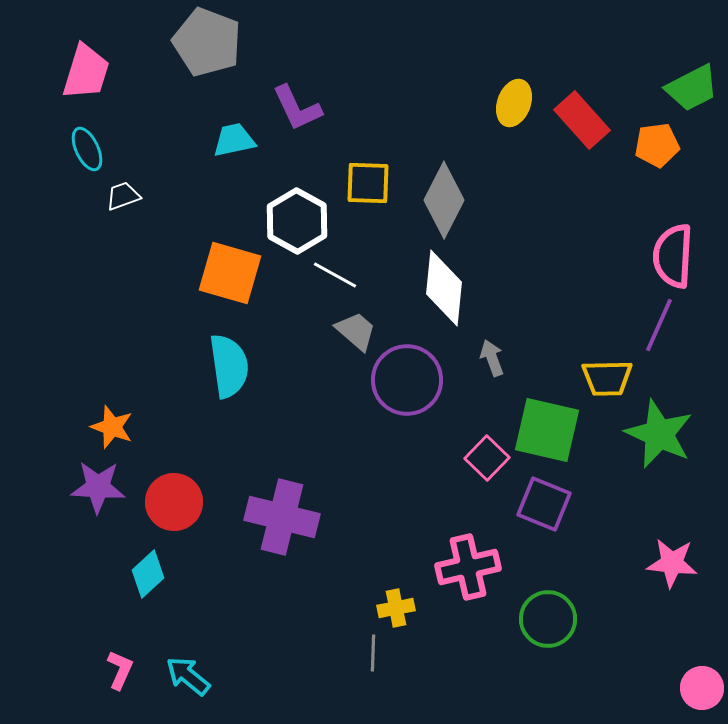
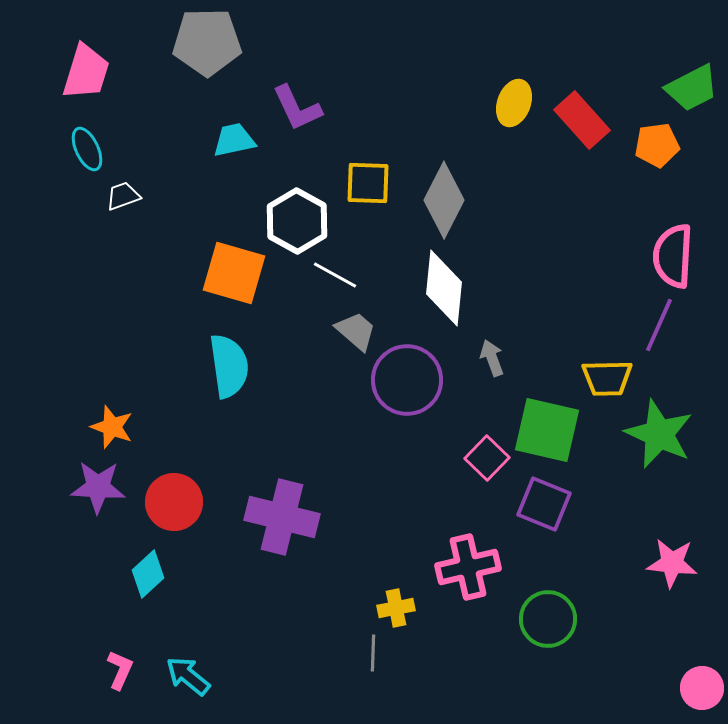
gray pentagon: rotated 22 degrees counterclockwise
orange square: moved 4 px right
